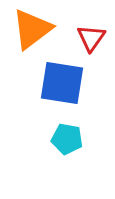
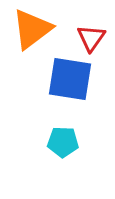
blue square: moved 8 px right, 4 px up
cyan pentagon: moved 4 px left, 3 px down; rotated 8 degrees counterclockwise
